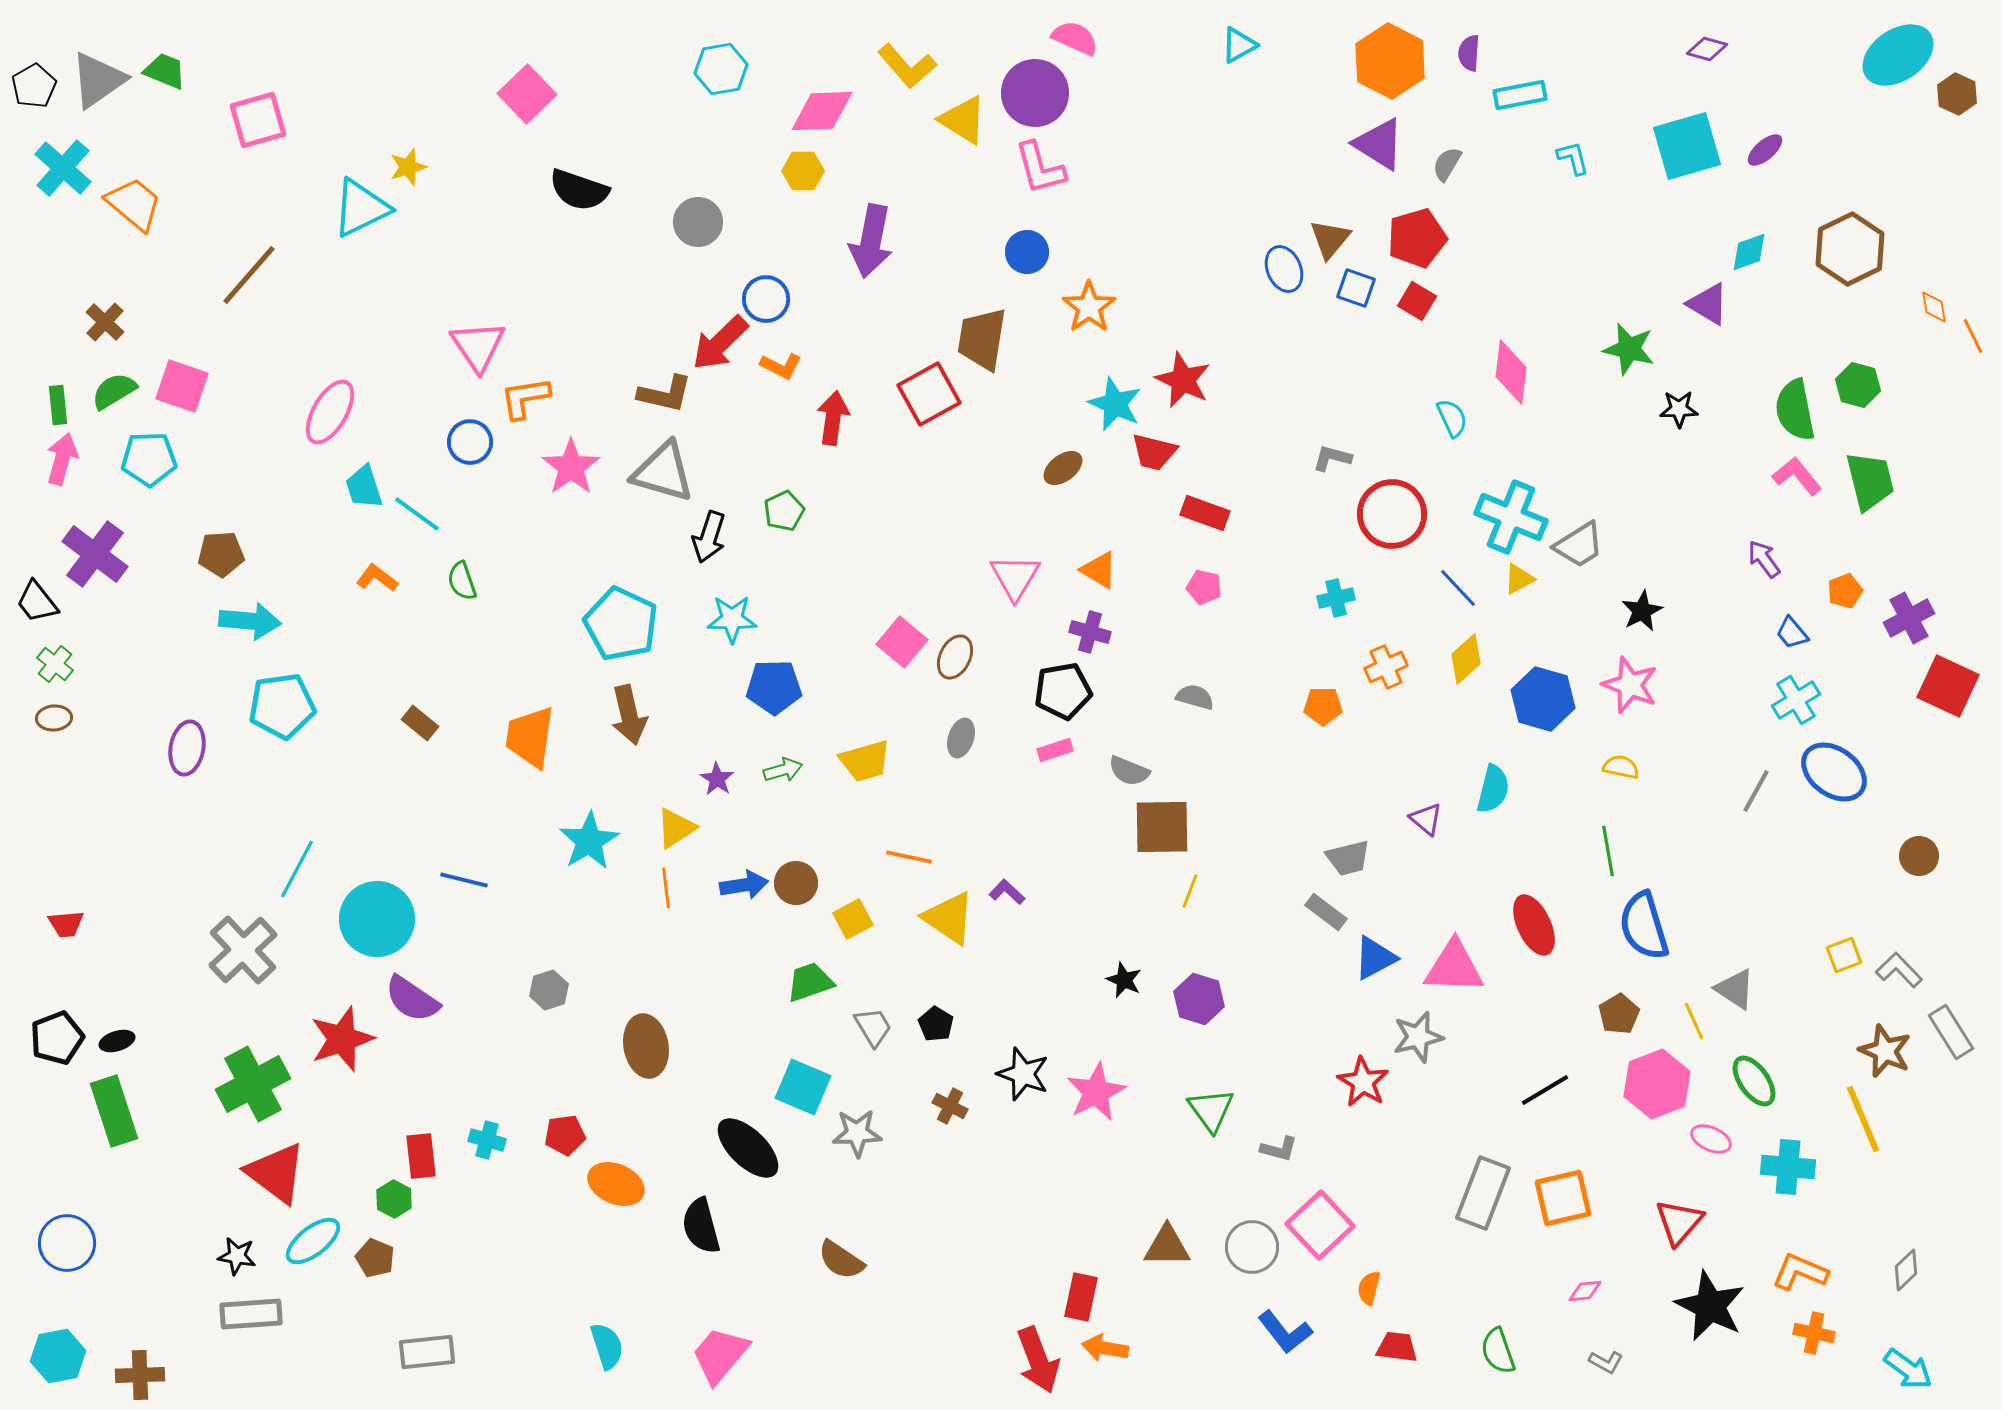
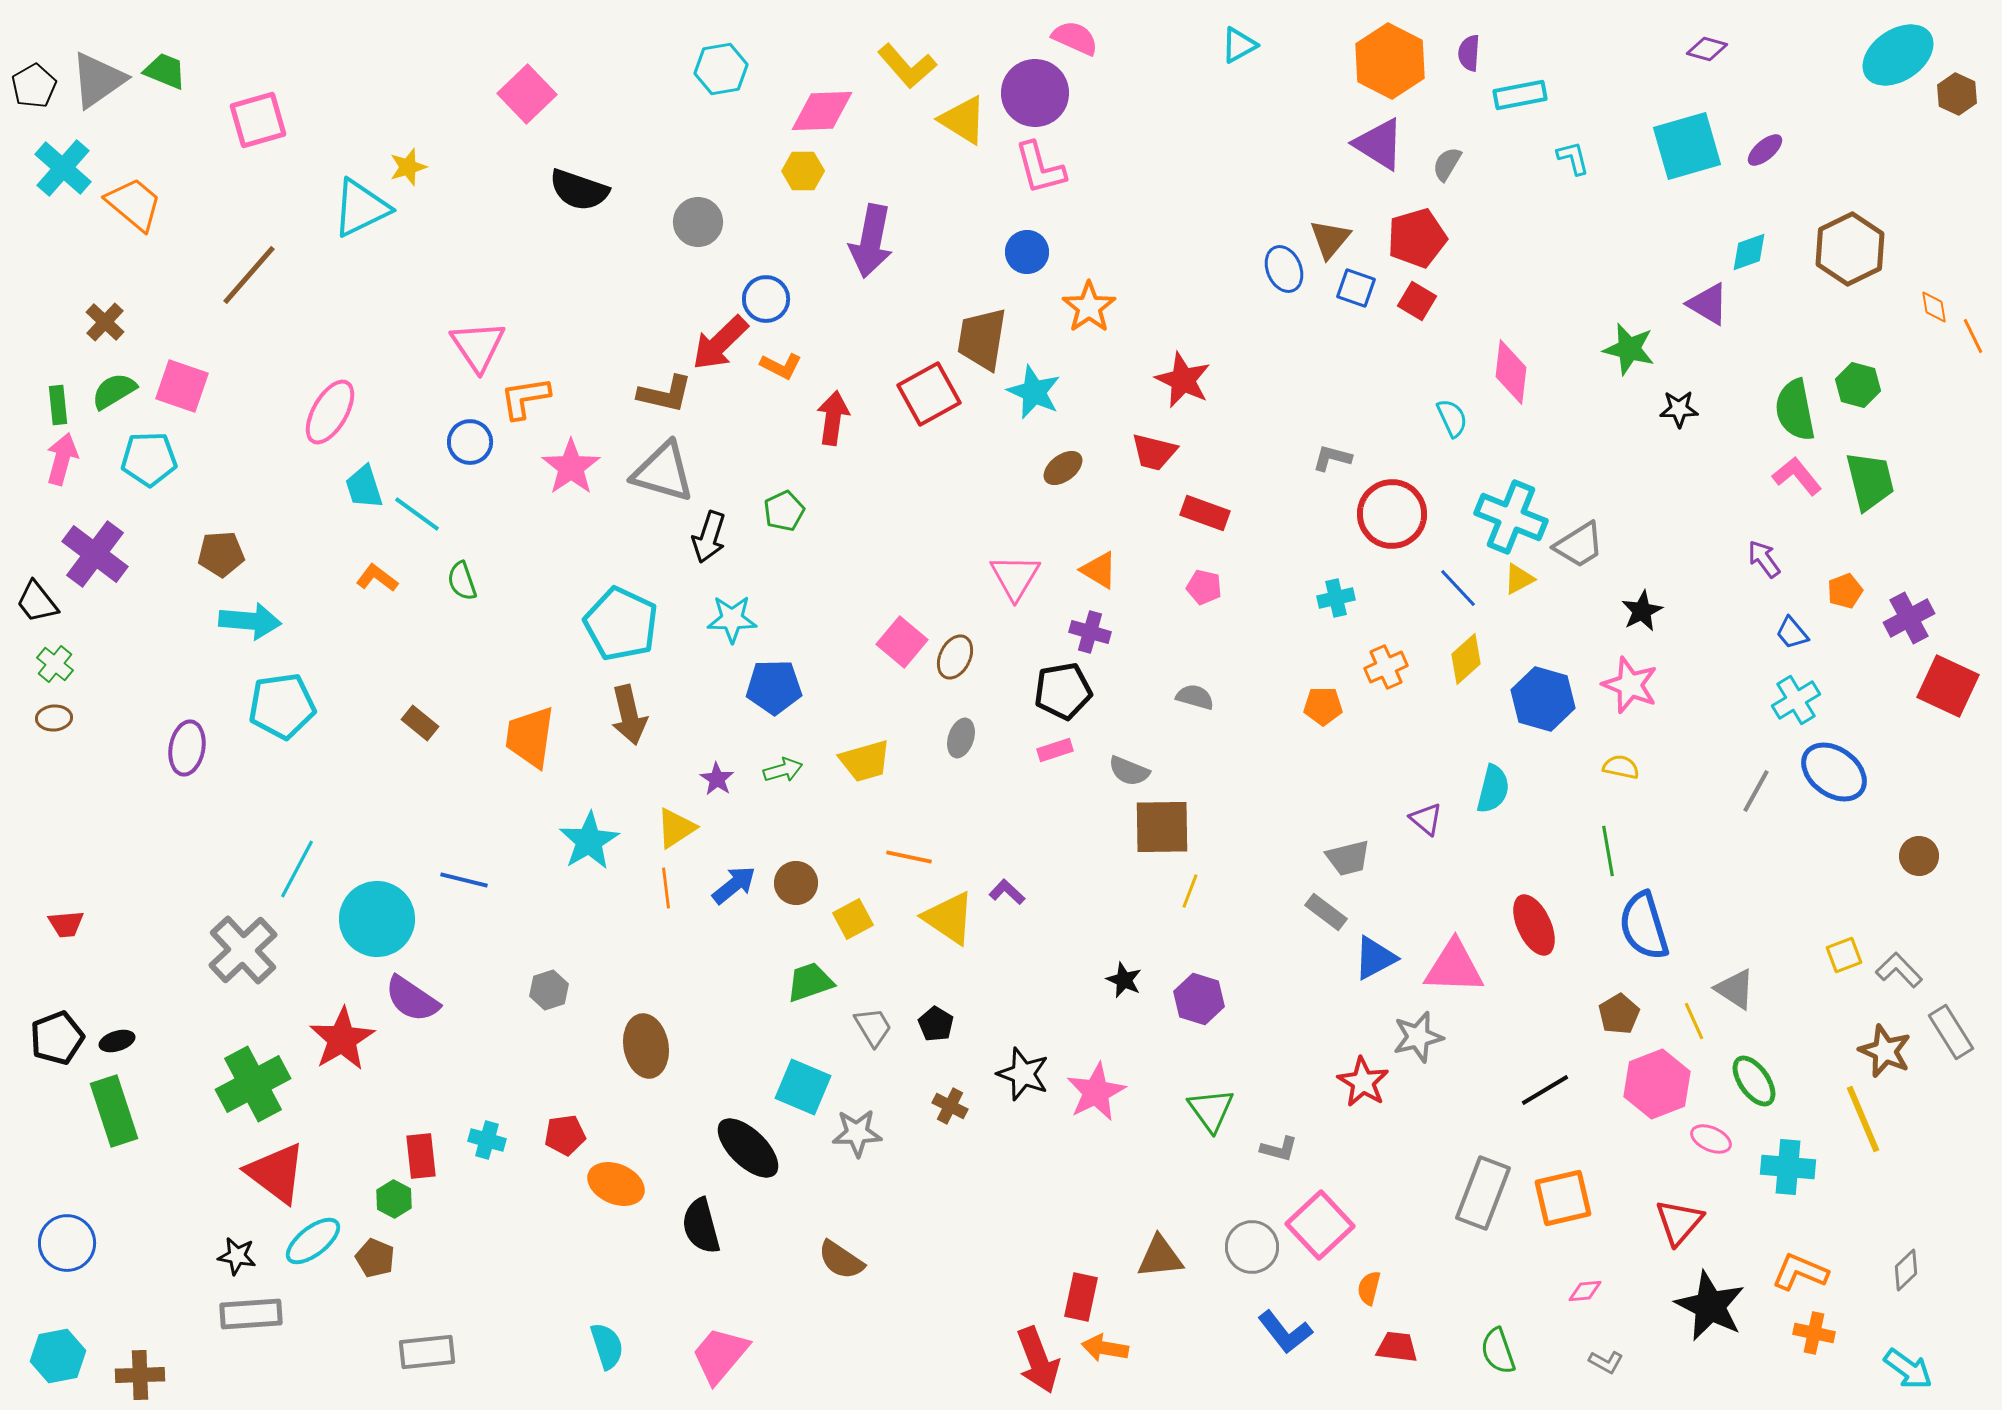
cyan star at (1115, 404): moved 81 px left, 12 px up
blue arrow at (744, 885): moved 10 px left; rotated 30 degrees counterclockwise
red star at (342, 1039): rotated 12 degrees counterclockwise
brown triangle at (1167, 1246): moved 7 px left, 11 px down; rotated 6 degrees counterclockwise
